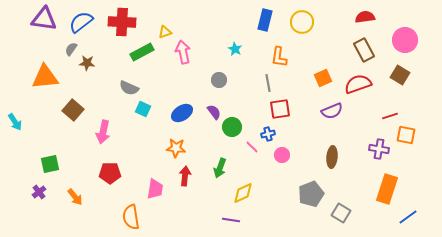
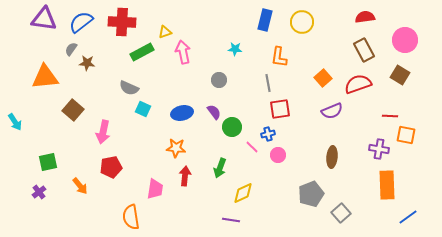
cyan star at (235, 49): rotated 24 degrees counterclockwise
orange square at (323, 78): rotated 18 degrees counterclockwise
blue ellipse at (182, 113): rotated 20 degrees clockwise
red line at (390, 116): rotated 21 degrees clockwise
pink circle at (282, 155): moved 4 px left
green square at (50, 164): moved 2 px left, 2 px up
red pentagon at (110, 173): moved 1 px right, 6 px up; rotated 10 degrees counterclockwise
orange rectangle at (387, 189): moved 4 px up; rotated 20 degrees counterclockwise
orange arrow at (75, 197): moved 5 px right, 11 px up
gray square at (341, 213): rotated 18 degrees clockwise
